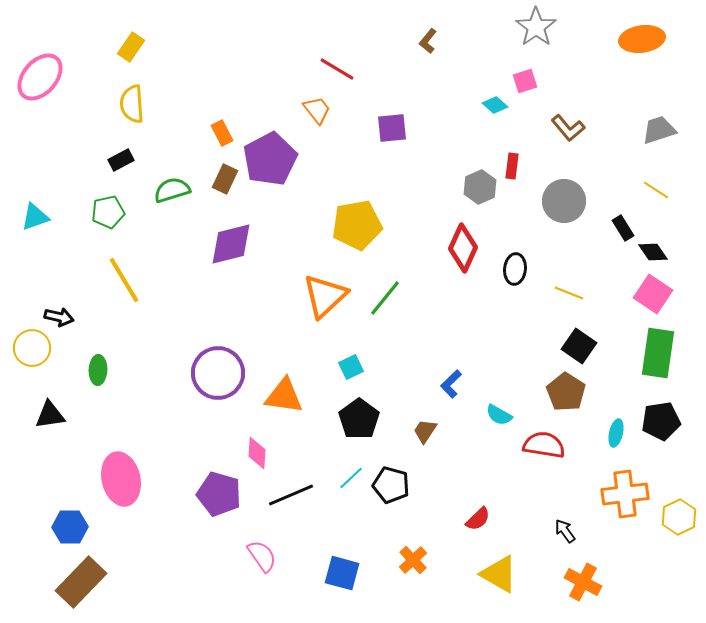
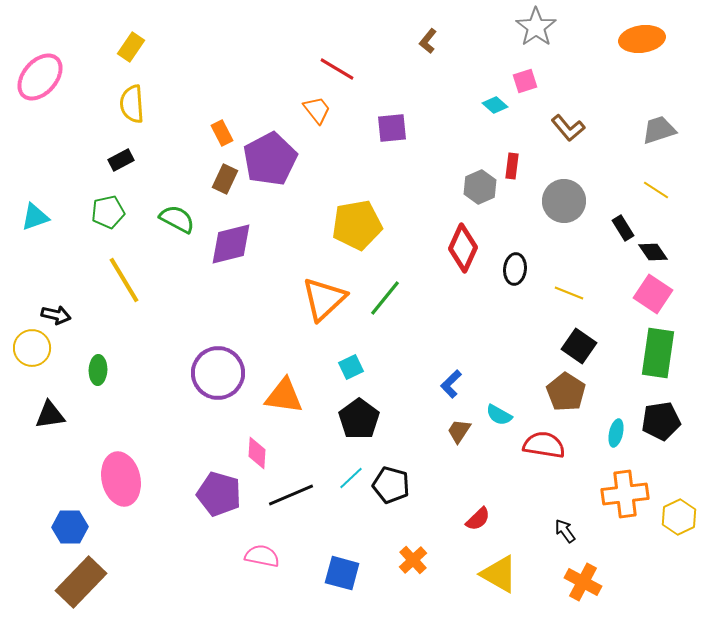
green semicircle at (172, 190): moved 5 px right, 29 px down; rotated 45 degrees clockwise
orange triangle at (325, 296): moved 1 px left, 3 px down
black arrow at (59, 317): moved 3 px left, 2 px up
brown trapezoid at (425, 431): moved 34 px right
pink semicircle at (262, 556): rotated 44 degrees counterclockwise
